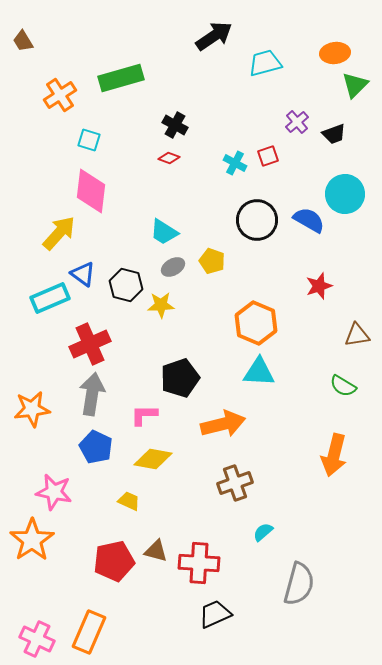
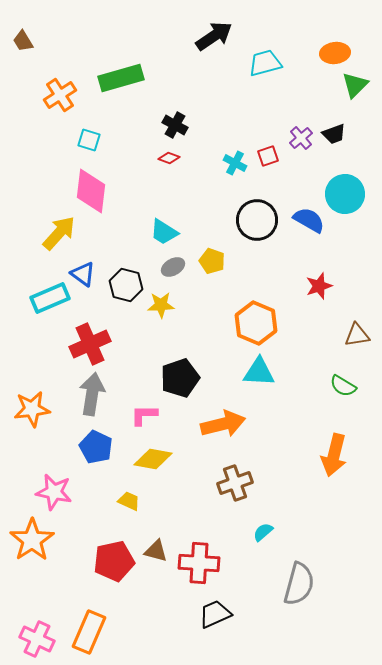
purple cross at (297, 122): moved 4 px right, 16 px down
